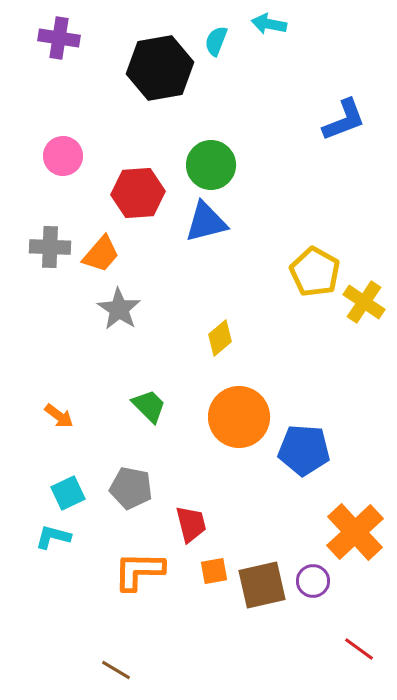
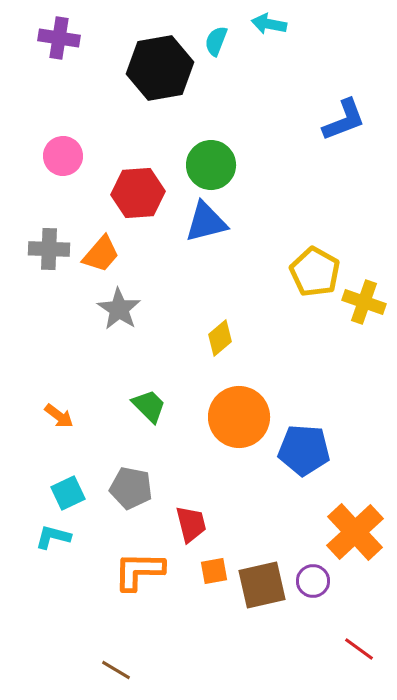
gray cross: moved 1 px left, 2 px down
yellow cross: rotated 15 degrees counterclockwise
